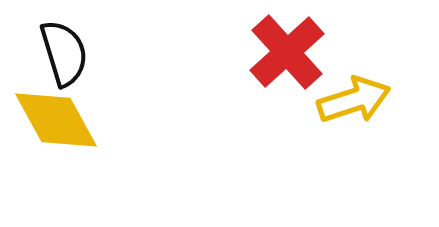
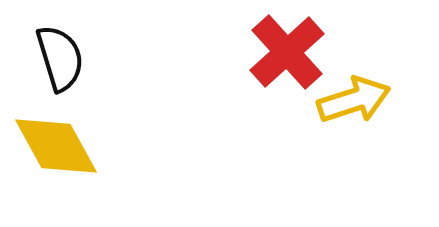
black semicircle: moved 4 px left, 5 px down
yellow diamond: moved 26 px down
